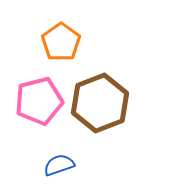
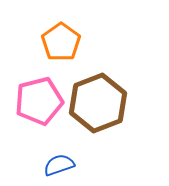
brown hexagon: moved 2 px left
